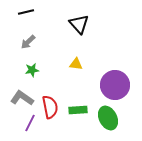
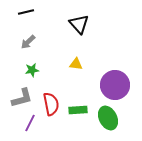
gray L-shape: rotated 130 degrees clockwise
red semicircle: moved 1 px right, 3 px up
